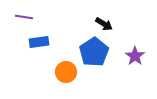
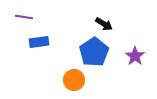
orange circle: moved 8 px right, 8 px down
